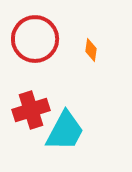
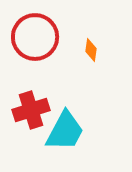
red circle: moved 2 px up
